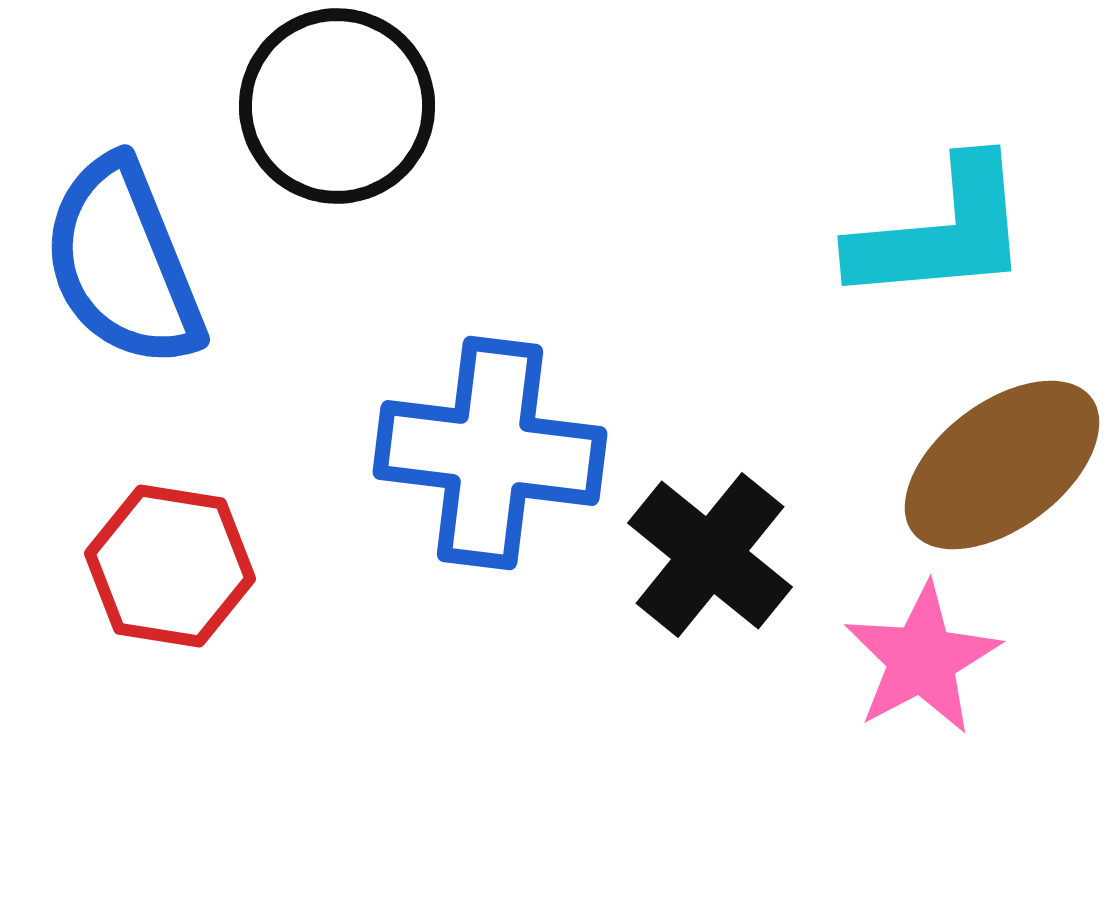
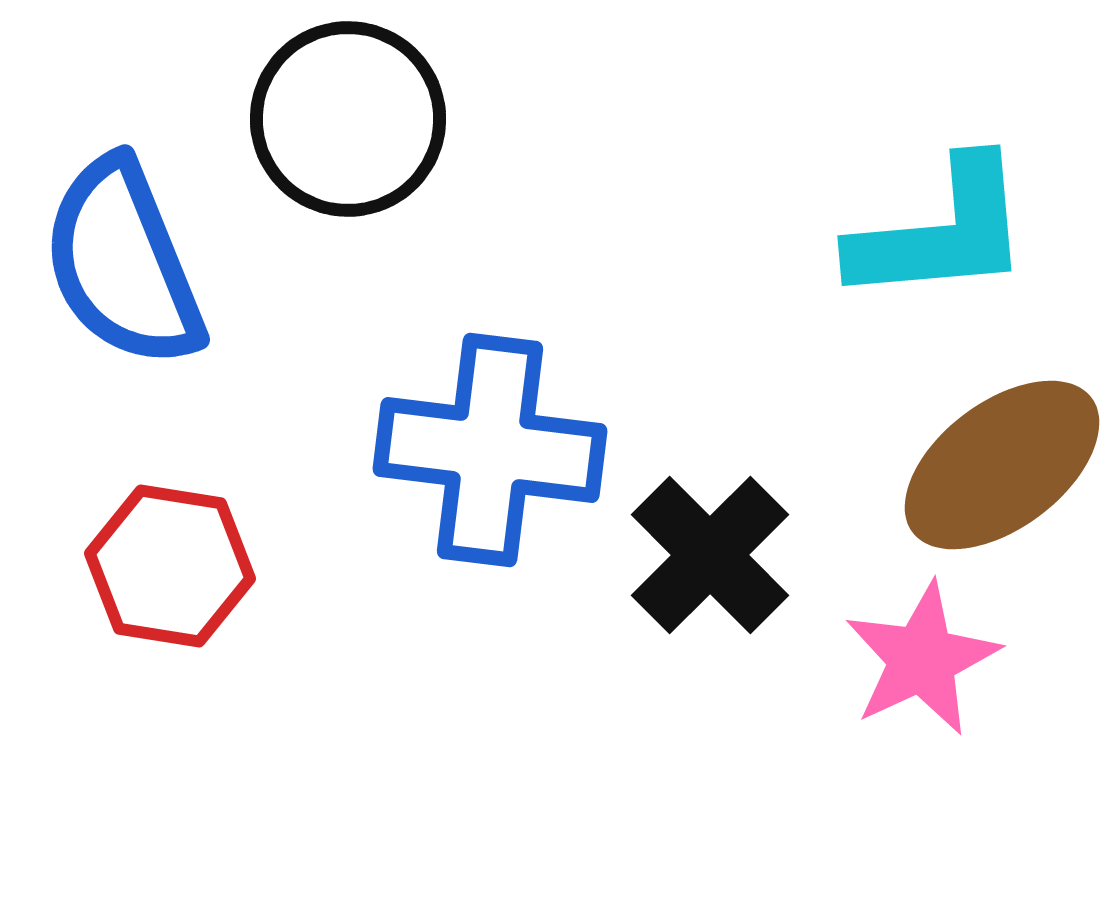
black circle: moved 11 px right, 13 px down
blue cross: moved 3 px up
black cross: rotated 6 degrees clockwise
pink star: rotated 3 degrees clockwise
